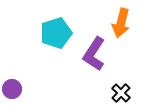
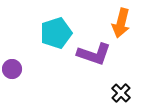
purple L-shape: rotated 104 degrees counterclockwise
purple circle: moved 20 px up
